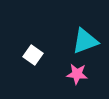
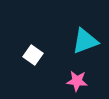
pink star: moved 7 px down
